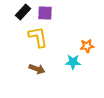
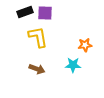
black rectangle: moved 2 px right; rotated 28 degrees clockwise
orange star: moved 2 px left, 1 px up
cyan star: moved 3 px down
